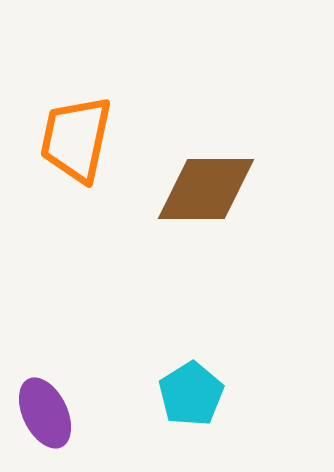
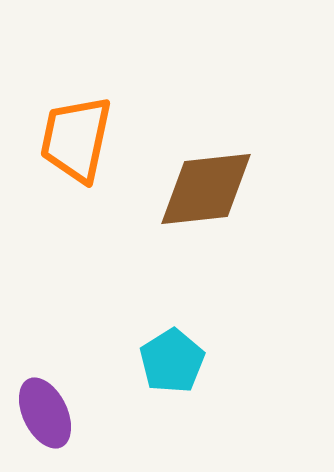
brown diamond: rotated 6 degrees counterclockwise
cyan pentagon: moved 19 px left, 33 px up
